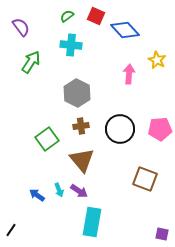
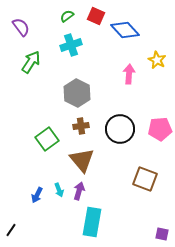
cyan cross: rotated 25 degrees counterclockwise
purple arrow: rotated 108 degrees counterclockwise
blue arrow: rotated 98 degrees counterclockwise
